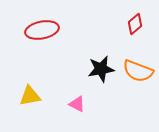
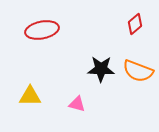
black star: rotated 12 degrees clockwise
yellow triangle: rotated 10 degrees clockwise
pink triangle: rotated 12 degrees counterclockwise
